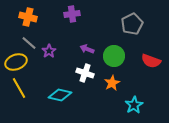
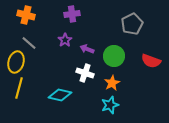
orange cross: moved 2 px left, 2 px up
purple star: moved 16 px right, 11 px up
yellow ellipse: rotated 55 degrees counterclockwise
yellow line: rotated 45 degrees clockwise
cyan star: moved 24 px left; rotated 12 degrees clockwise
